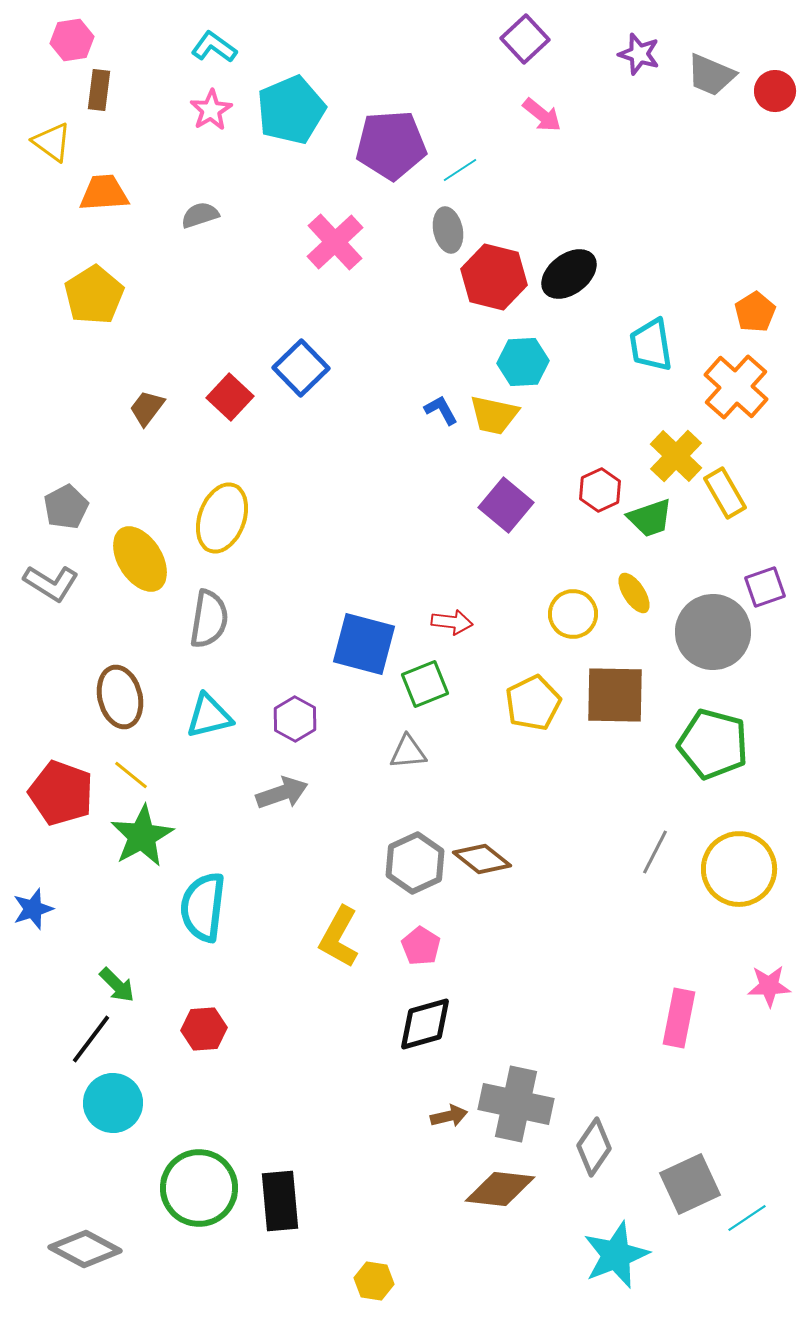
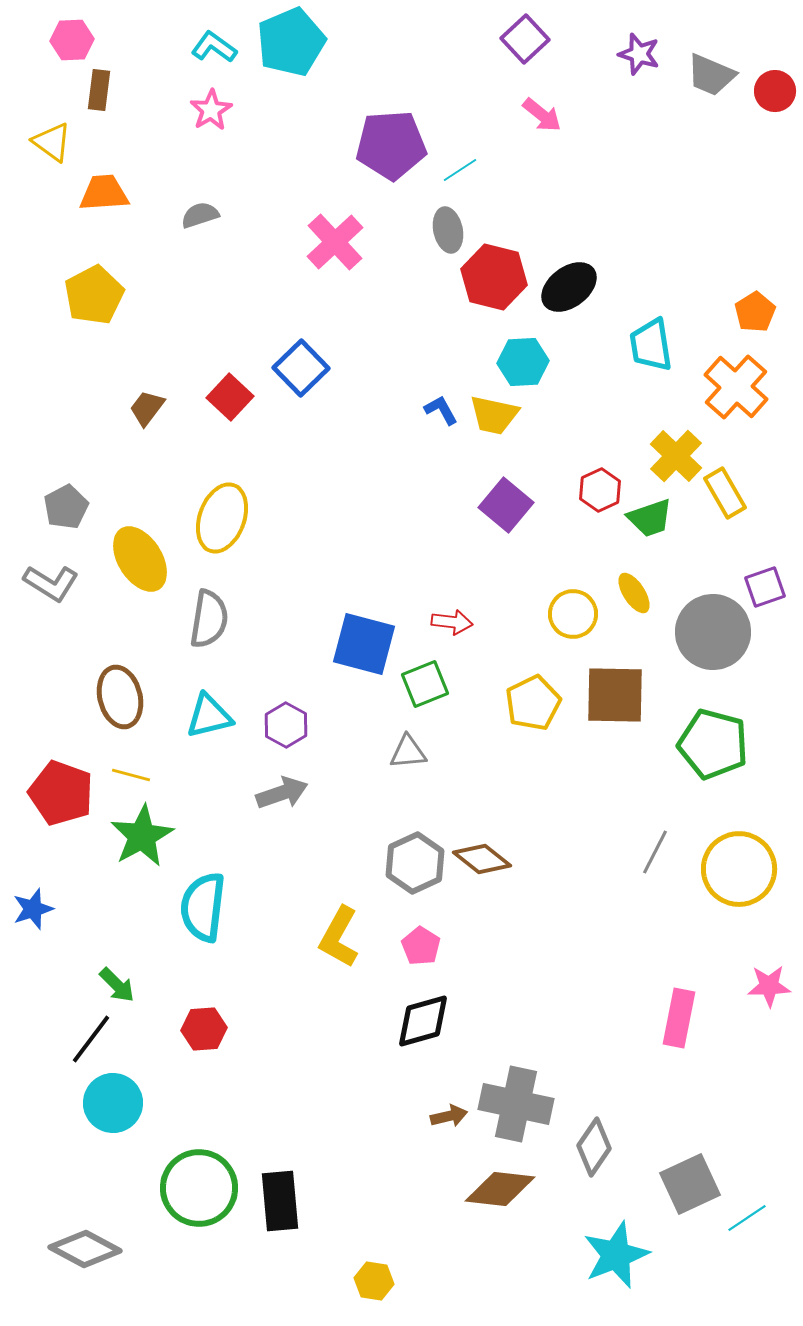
pink hexagon at (72, 40): rotated 6 degrees clockwise
cyan pentagon at (291, 110): moved 68 px up
black ellipse at (569, 274): moved 13 px down
yellow pentagon at (94, 295): rotated 4 degrees clockwise
purple hexagon at (295, 719): moved 9 px left, 6 px down
yellow line at (131, 775): rotated 24 degrees counterclockwise
black diamond at (425, 1024): moved 2 px left, 3 px up
